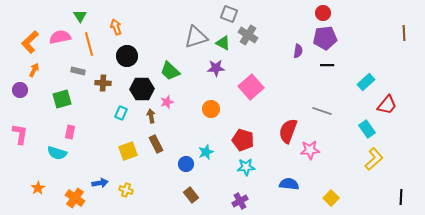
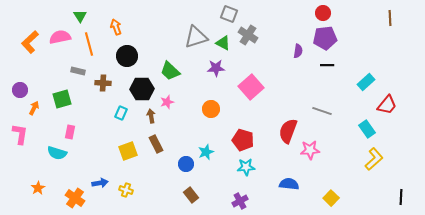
brown line at (404, 33): moved 14 px left, 15 px up
orange arrow at (34, 70): moved 38 px down
